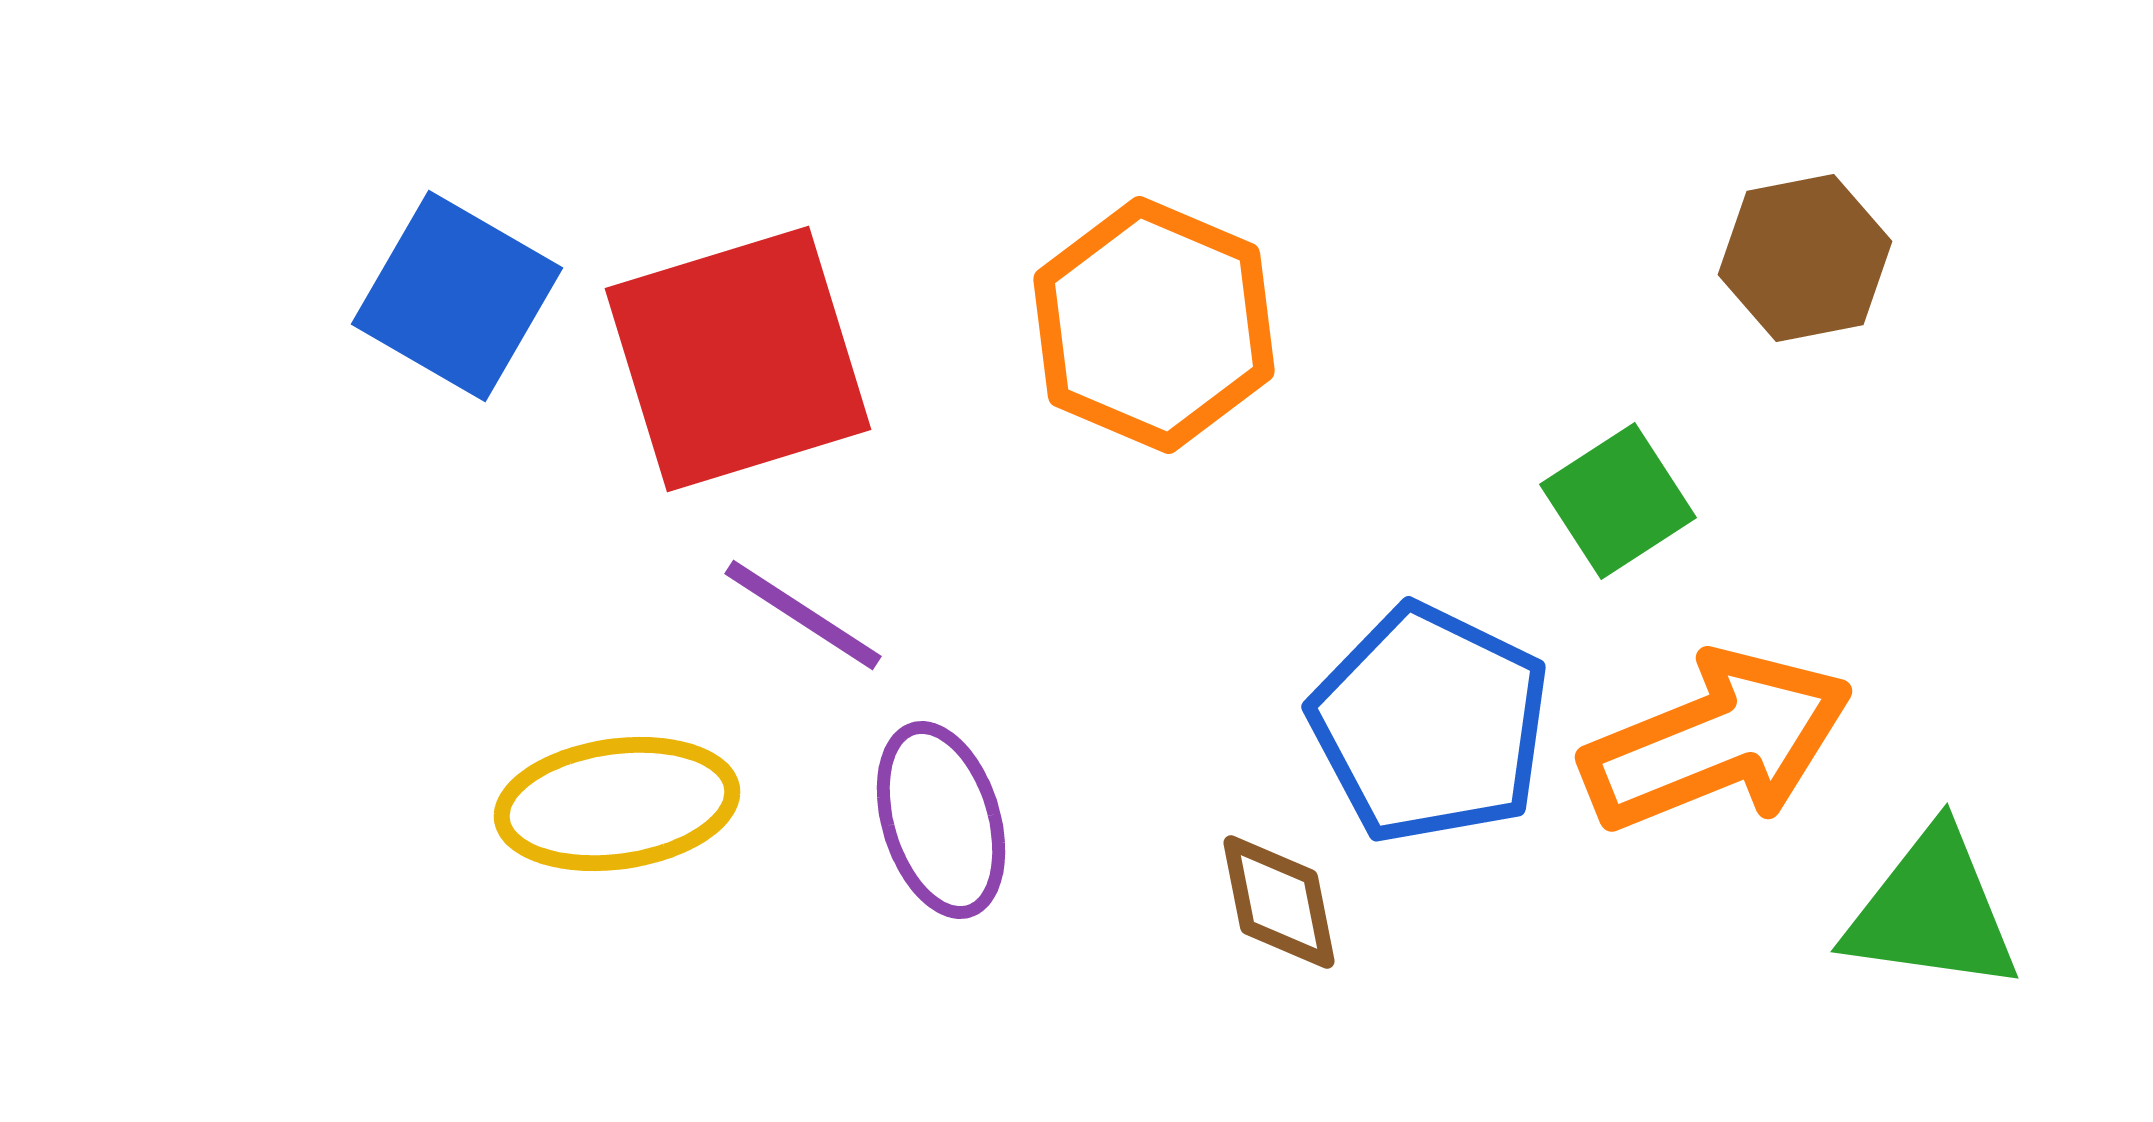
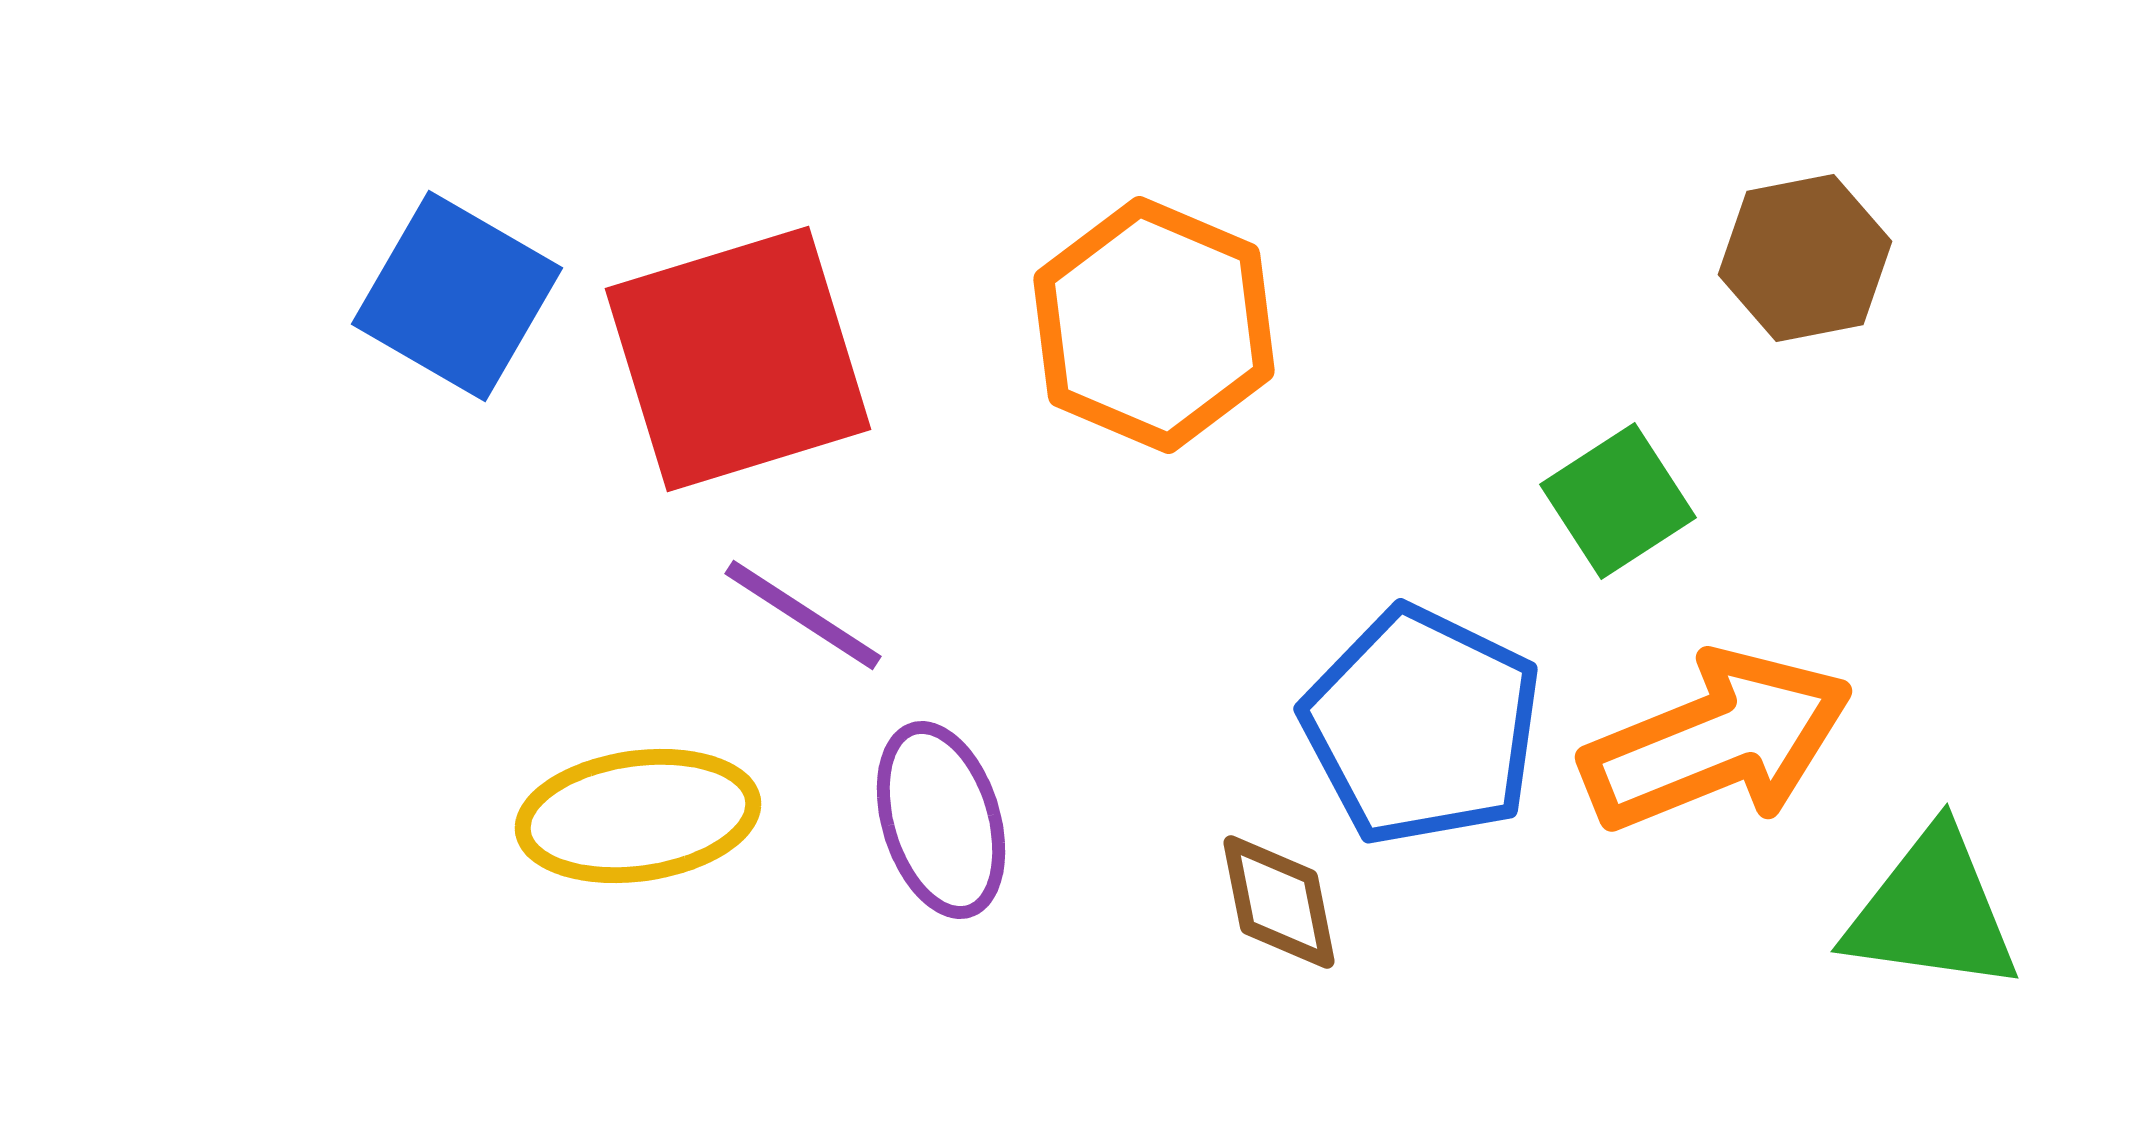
blue pentagon: moved 8 px left, 2 px down
yellow ellipse: moved 21 px right, 12 px down
